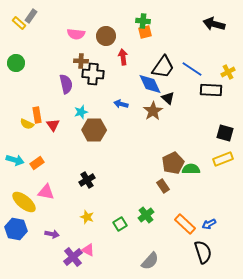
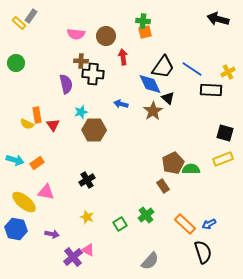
black arrow at (214, 24): moved 4 px right, 5 px up
